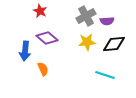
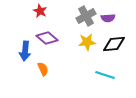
purple semicircle: moved 1 px right, 3 px up
